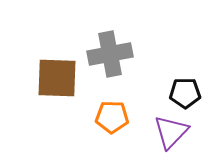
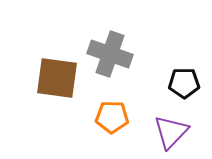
gray cross: rotated 30 degrees clockwise
brown square: rotated 6 degrees clockwise
black pentagon: moved 1 px left, 10 px up
